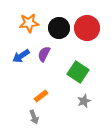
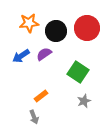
black circle: moved 3 px left, 3 px down
purple semicircle: rotated 28 degrees clockwise
